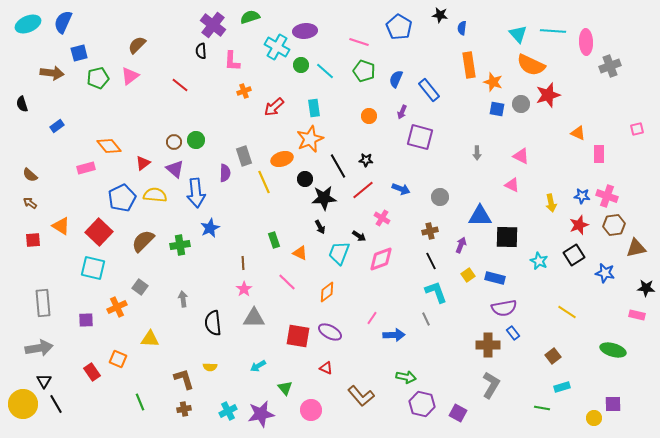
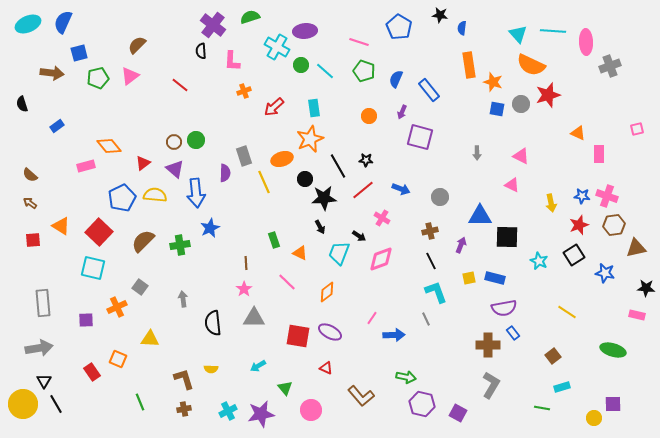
pink rectangle at (86, 168): moved 2 px up
brown line at (243, 263): moved 3 px right
yellow square at (468, 275): moved 1 px right, 3 px down; rotated 24 degrees clockwise
yellow semicircle at (210, 367): moved 1 px right, 2 px down
